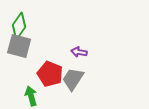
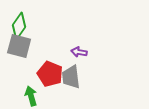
gray trapezoid: moved 2 px left, 2 px up; rotated 40 degrees counterclockwise
